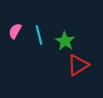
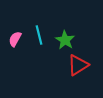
pink semicircle: moved 8 px down
green star: moved 1 px up
